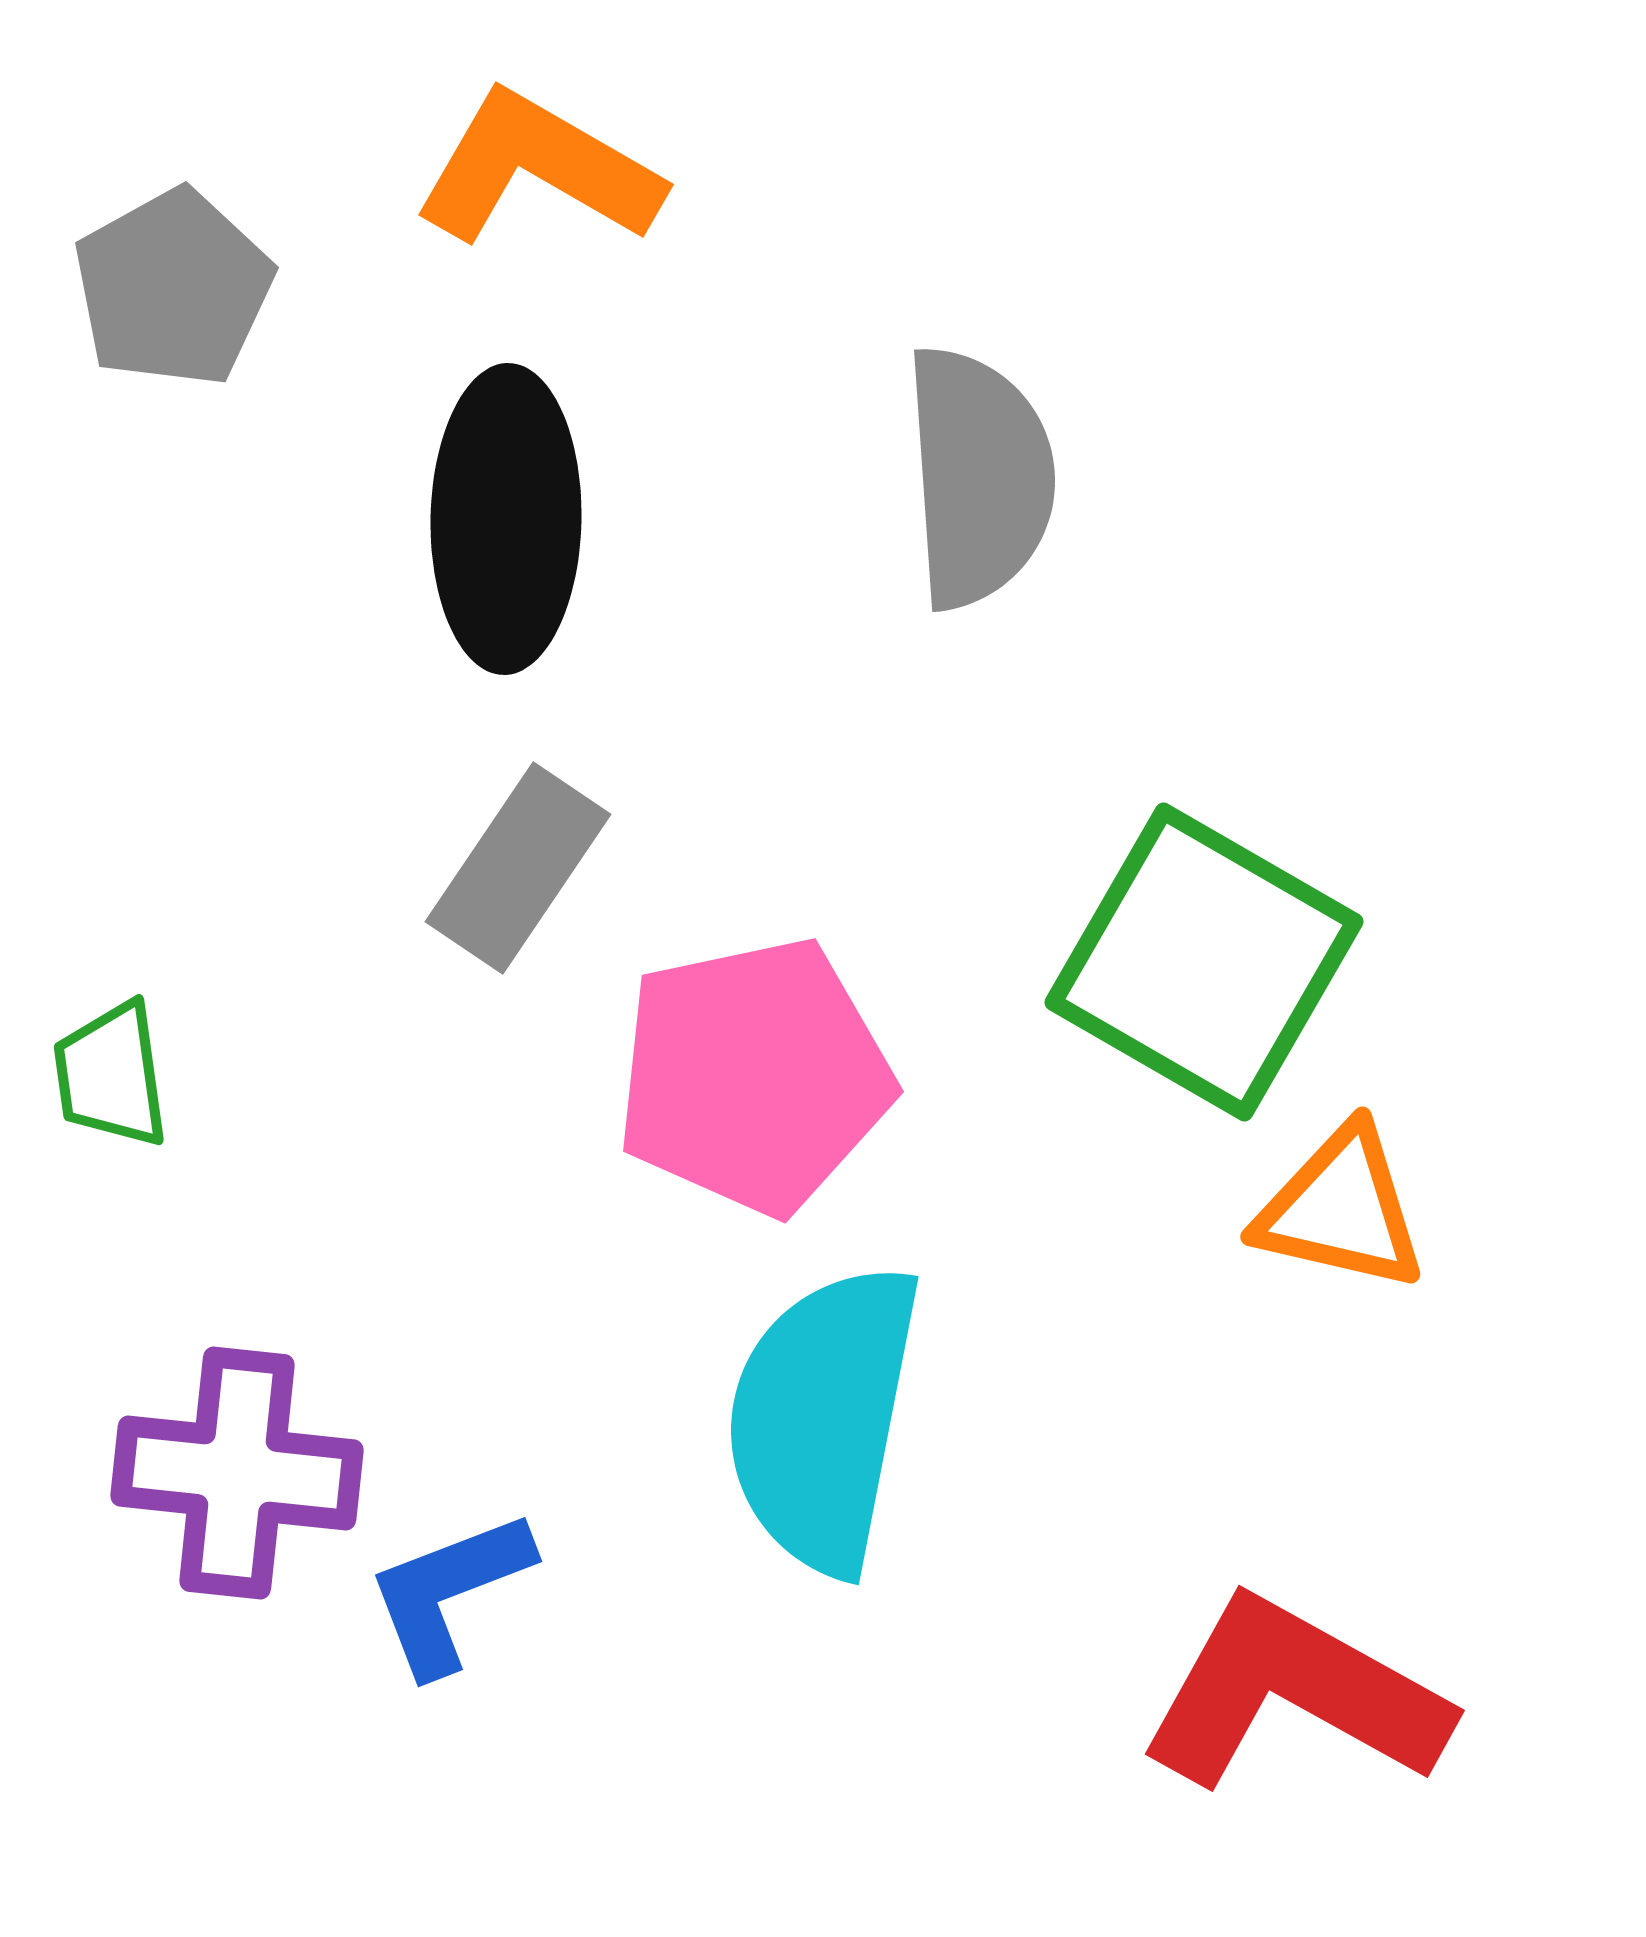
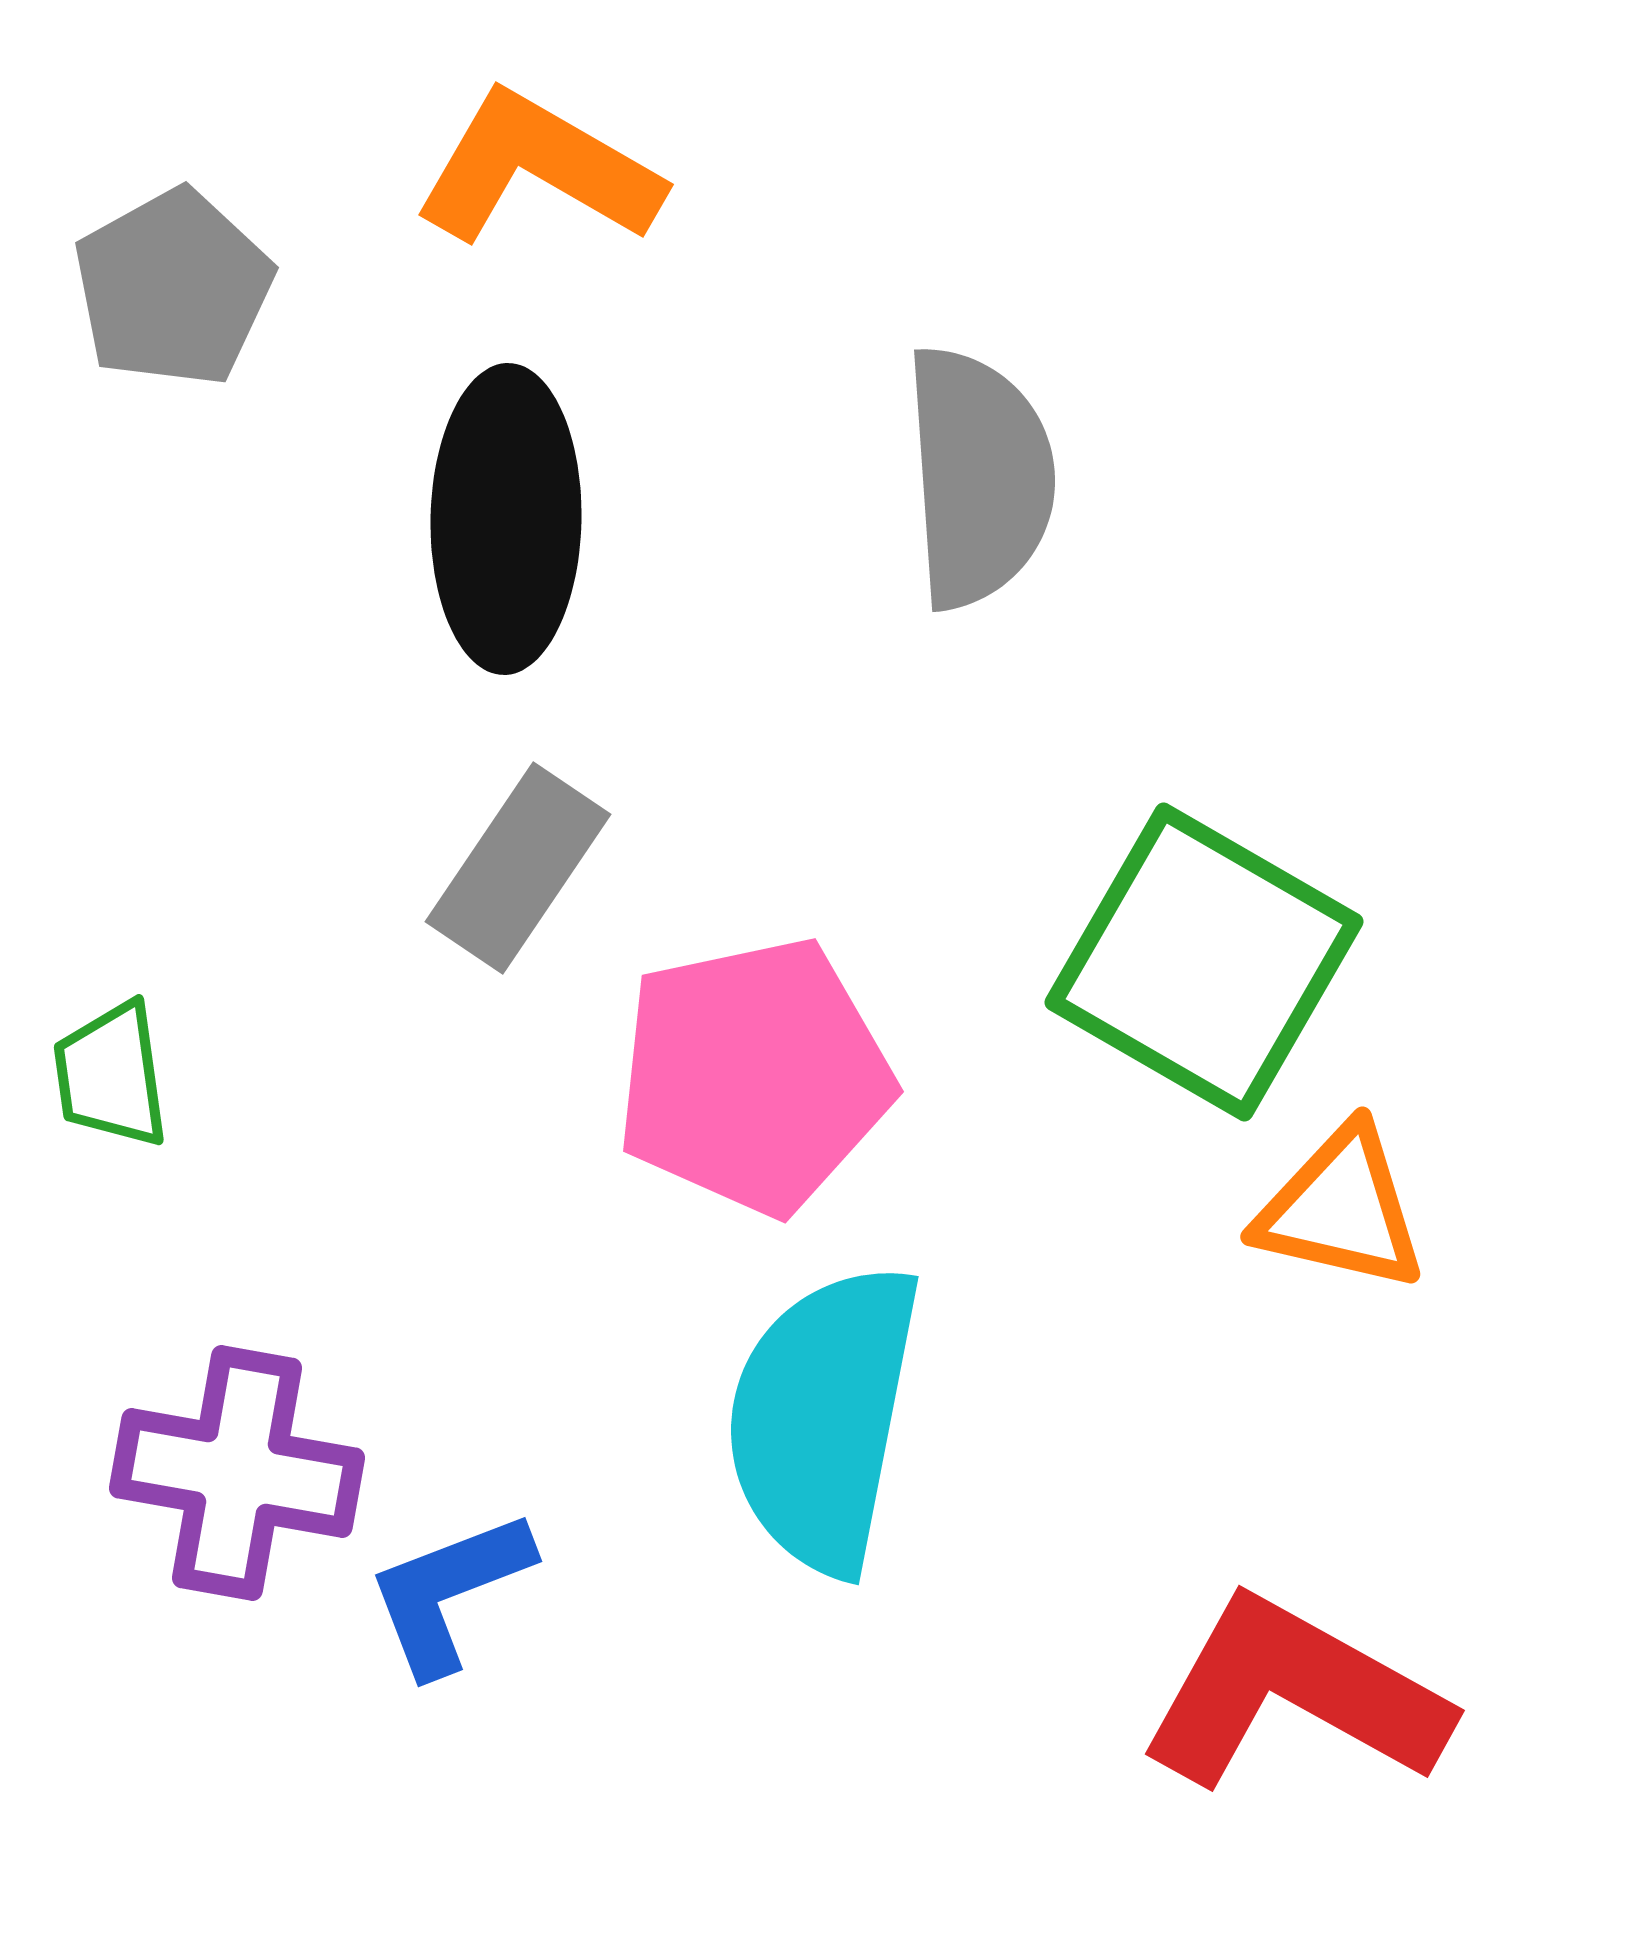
purple cross: rotated 4 degrees clockwise
